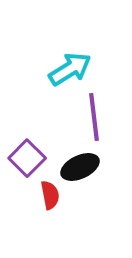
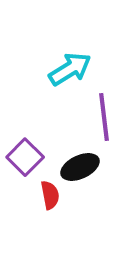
purple line: moved 10 px right
purple square: moved 2 px left, 1 px up
